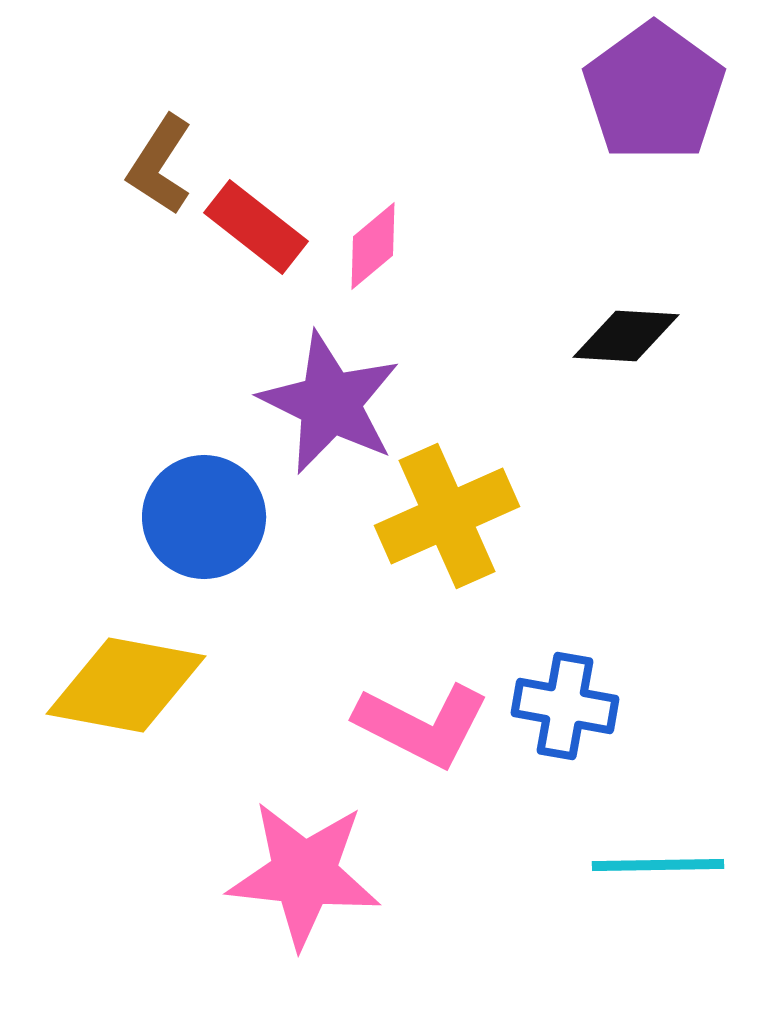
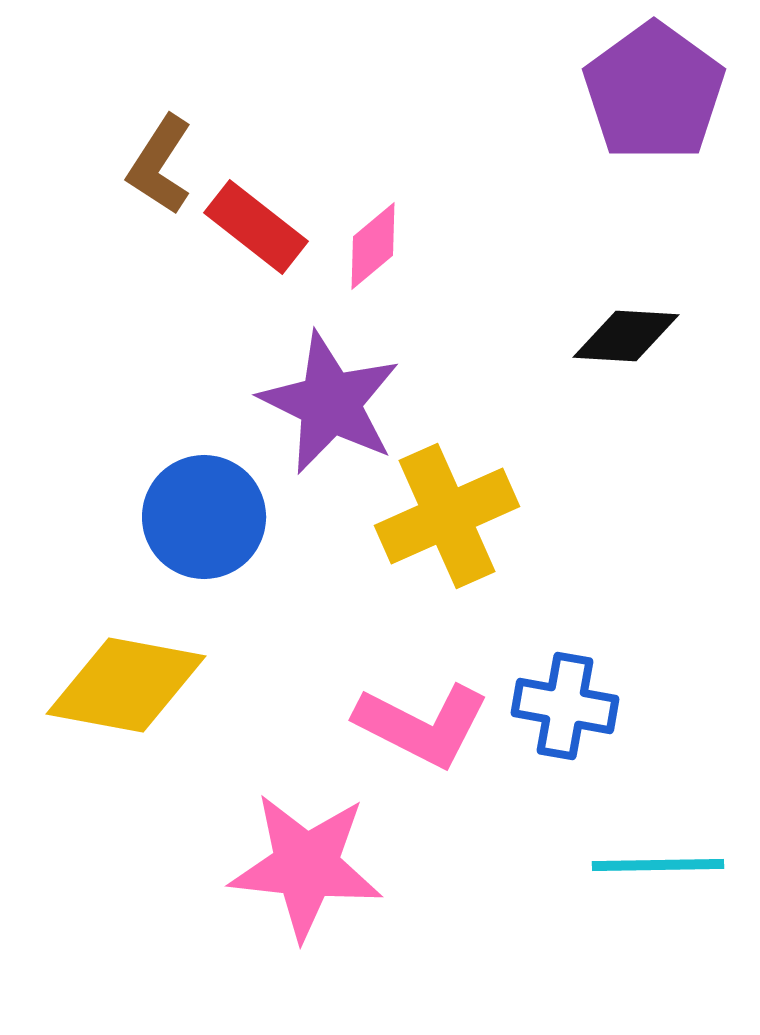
pink star: moved 2 px right, 8 px up
